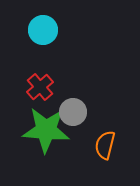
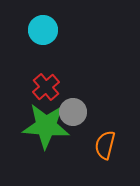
red cross: moved 6 px right
green star: moved 4 px up
